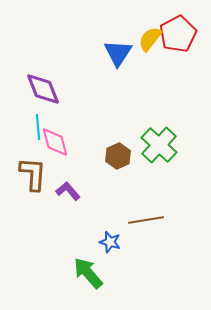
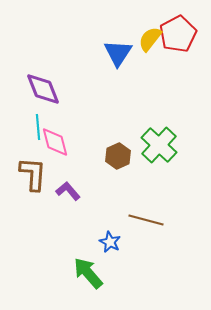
brown line: rotated 24 degrees clockwise
blue star: rotated 10 degrees clockwise
